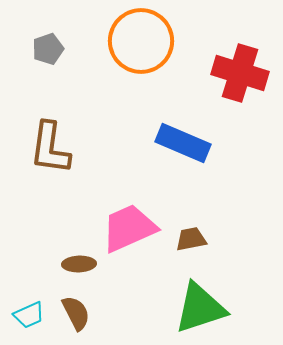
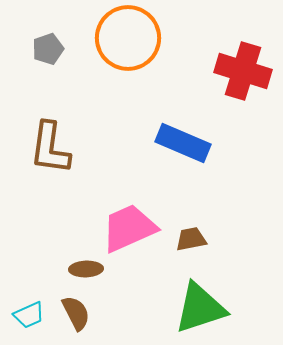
orange circle: moved 13 px left, 3 px up
red cross: moved 3 px right, 2 px up
brown ellipse: moved 7 px right, 5 px down
